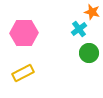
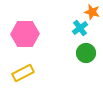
cyan cross: moved 1 px right, 1 px up
pink hexagon: moved 1 px right, 1 px down
green circle: moved 3 px left
